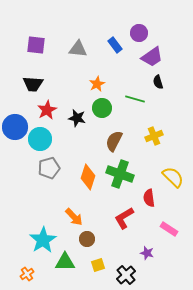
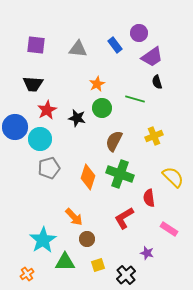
black semicircle: moved 1 px left
